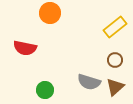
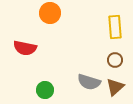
yellow rectangle: rotated 55 degrees counterclockwise
